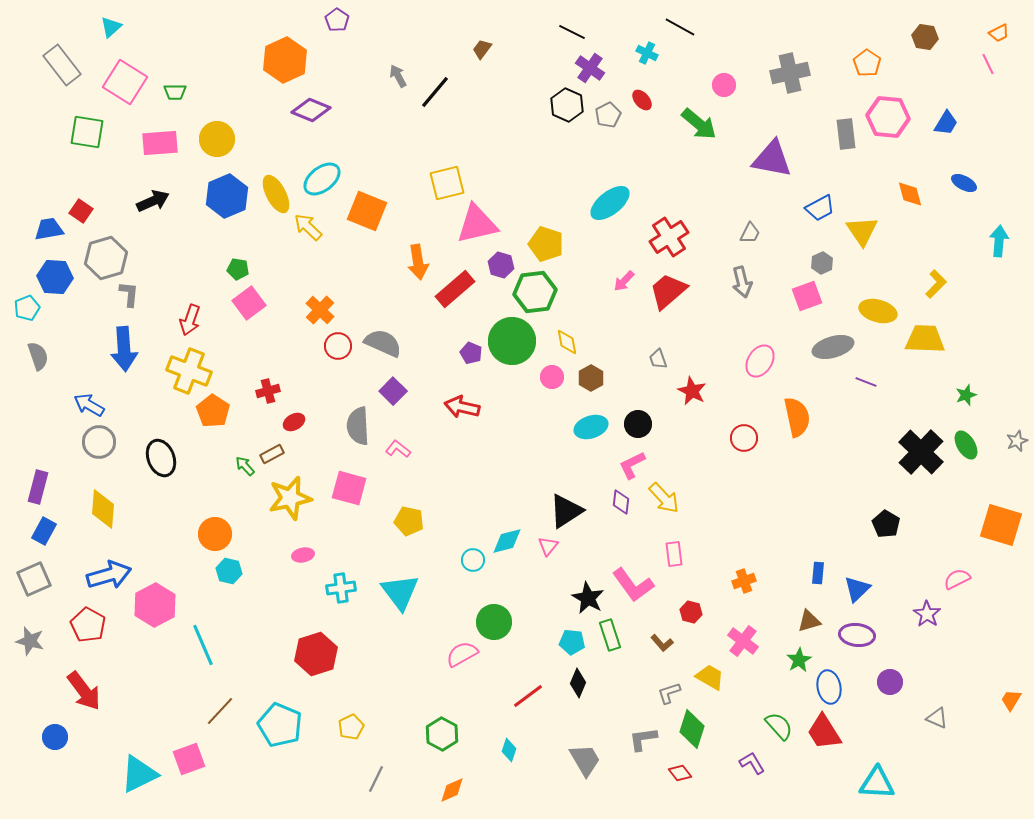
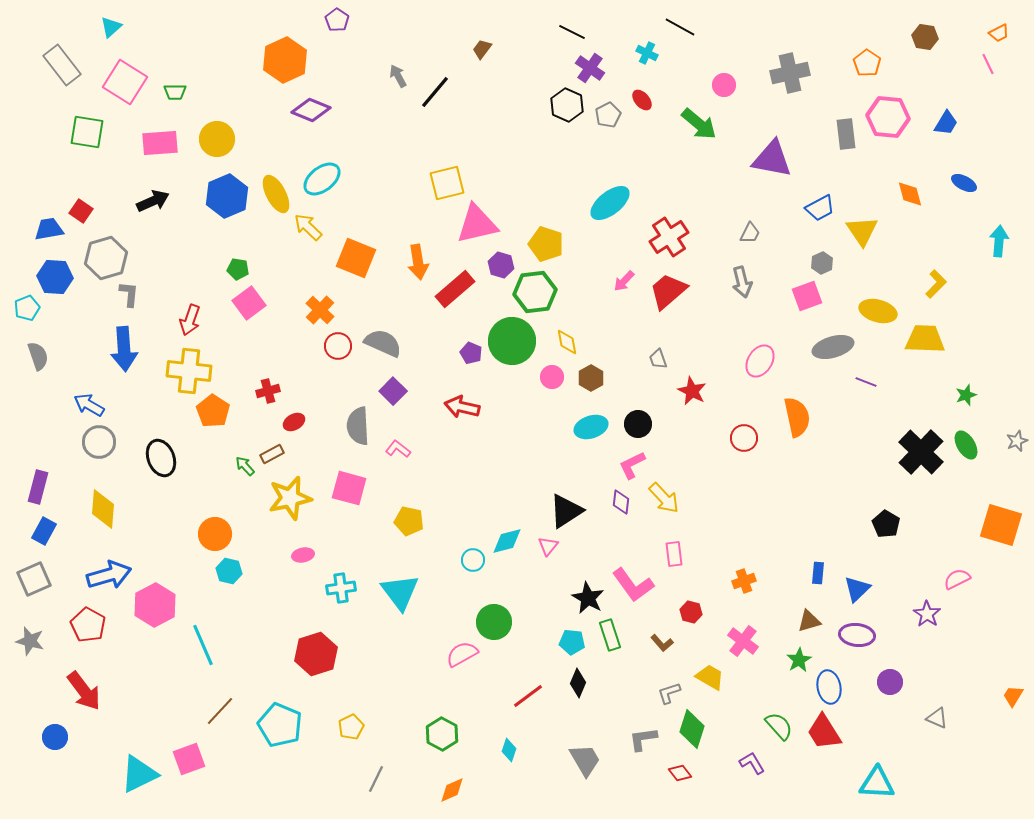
orange square at (367, 211): moved 11 px left, 47 px down
yellow cross at (189, 371): rotated 15 degrees counterclockwise
orange trapezoid at (1011, 700): moved 2 px right, 4 px up
